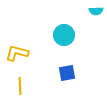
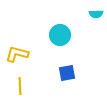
cyan semicircle: moved 3 px down
cyan circle: moved 4 px left
yellow L-shape: moved 1 px down
